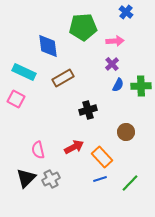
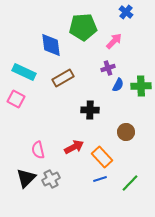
pink arrow: moved 1 px left; rotated 42 degrees counterclockwise
blue diamond: moved 3 px right, 1 px up
purple cross: moved 4 px left, 4 px down; rotated 24 degrees clockwise
black cross: moved 2 px right; rotated 18 degrees clockwise
